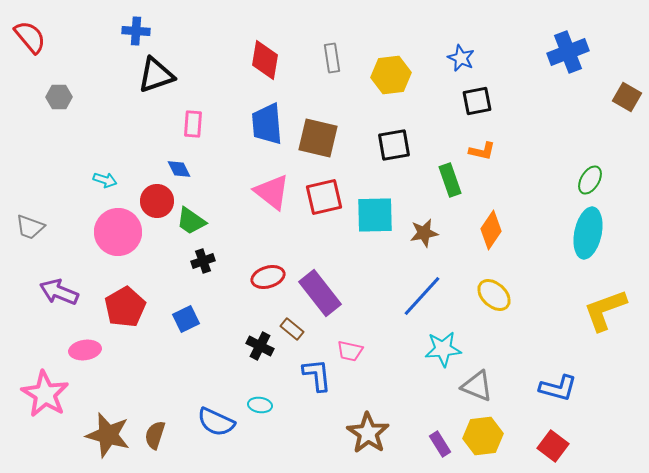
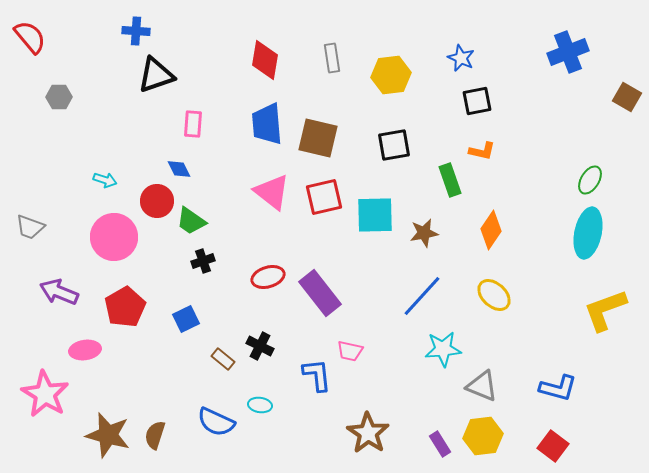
pink circle at (118, 232): moved 4 px left, 5 px down
brown rectangle at (292, 329): moved 69 px left, 30 px down
gray triangle at (477, 386): moved 5 px right
